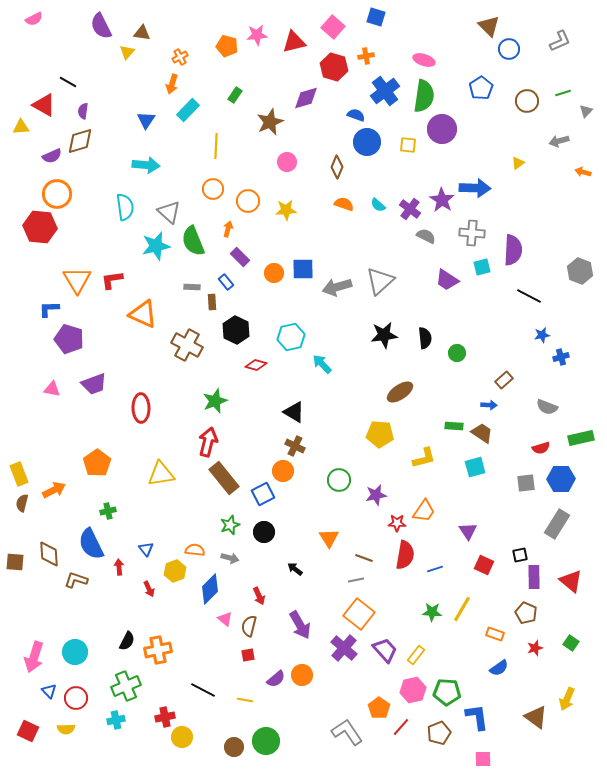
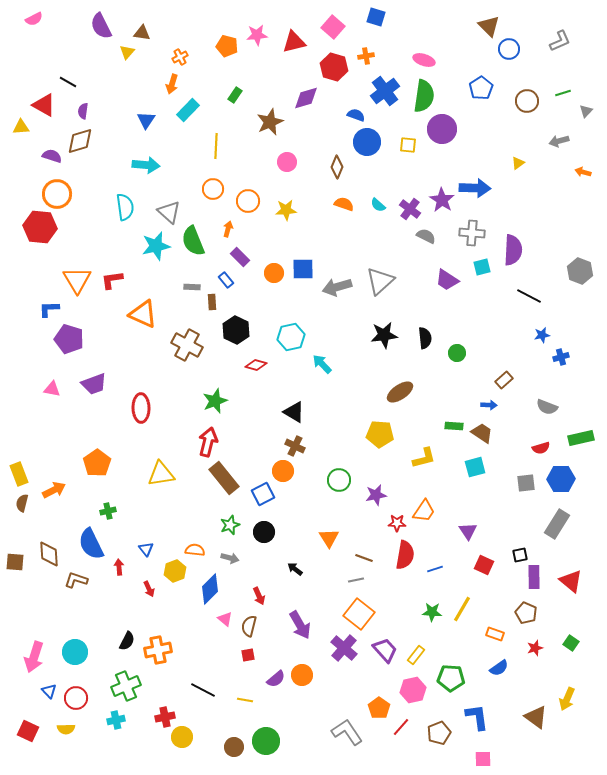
purple semicircle at (52, 156): rotated 138 degrees counterclockwise
blue rectangle at (226, 282): moved 2 px up
green pentagon at (447, 692): moved 4 px right, 14 px up
